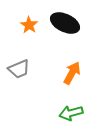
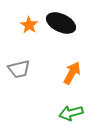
black ellipse: moved 4 px left
gray trapezoid: rotated 10 degrees clockwise
